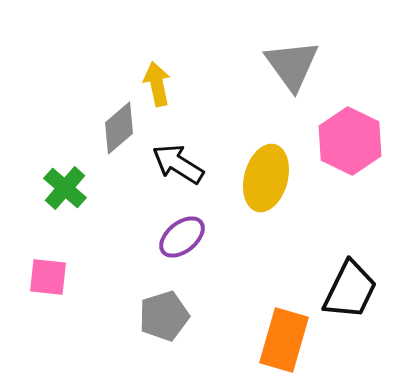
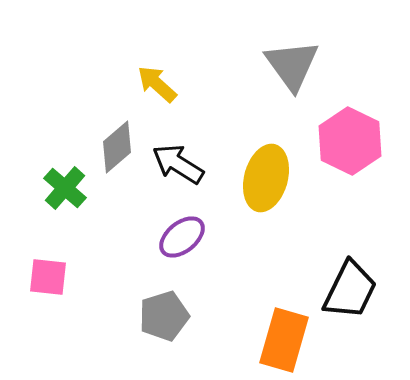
yellow arrow: rotated 36 degrees counterclockwise
gray diamond: moved 2 px left, 19 px down
